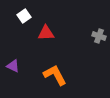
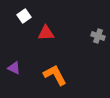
gray cross: moved 1 px left
purple triangle: moved 1 px right, 2 px down
